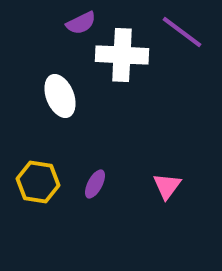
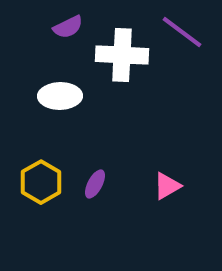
purple semicircle: moved 13 px left, 4 px down
white ellipse: rotated 69 degrees counterclockwise
yellow hexagon: moved 3 px right; rotated 21 degrees clockwise
pink triangle: rotated 24 degrees clockwise
